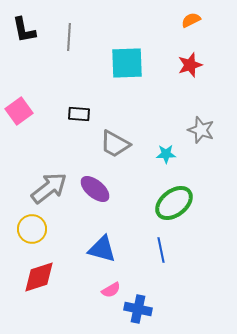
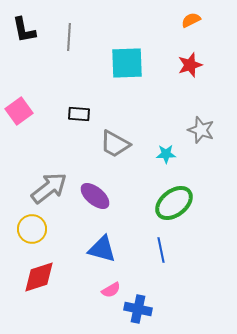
purple ellipse: moved 7 px down
